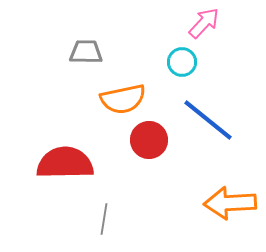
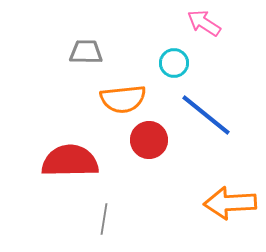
pink arrow: rotated 100 degrees counterclockwise
cyan circle: moved 8 px left, 1 px down
orange semicircle: rotated 6 degrees clockwise
blue line: moved 2 px left, 5 px up
red semicircle: moved 5 px right, 2 px up
